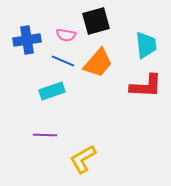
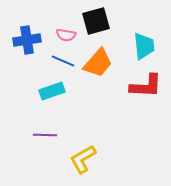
cyan trapezoid: moved 2 px left, 1 px down
